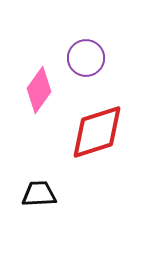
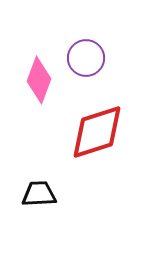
pink diamond: moved 10 px up; rotated 15 degrees counterclockwise
